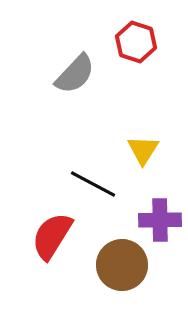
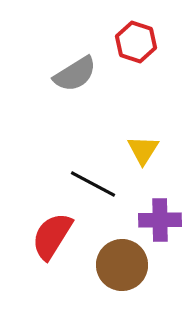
gray semicircle: rotated 15 degrees clockwise
